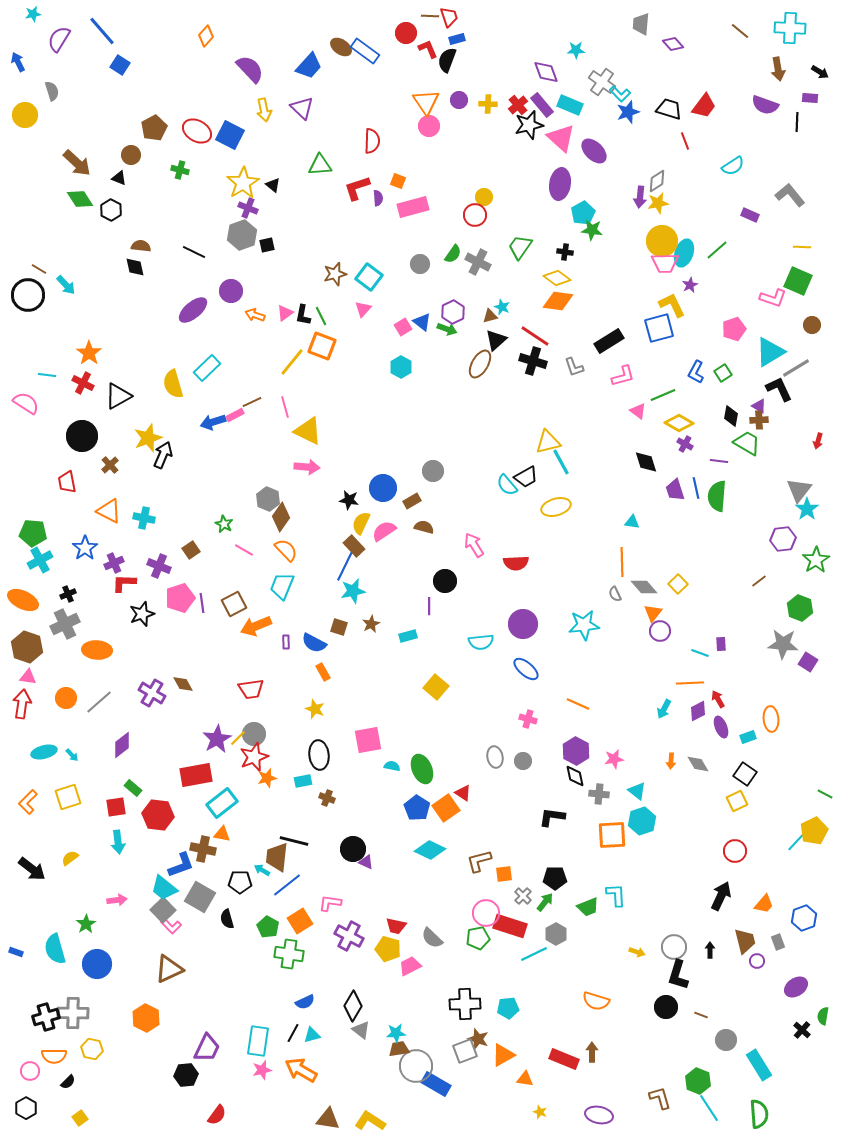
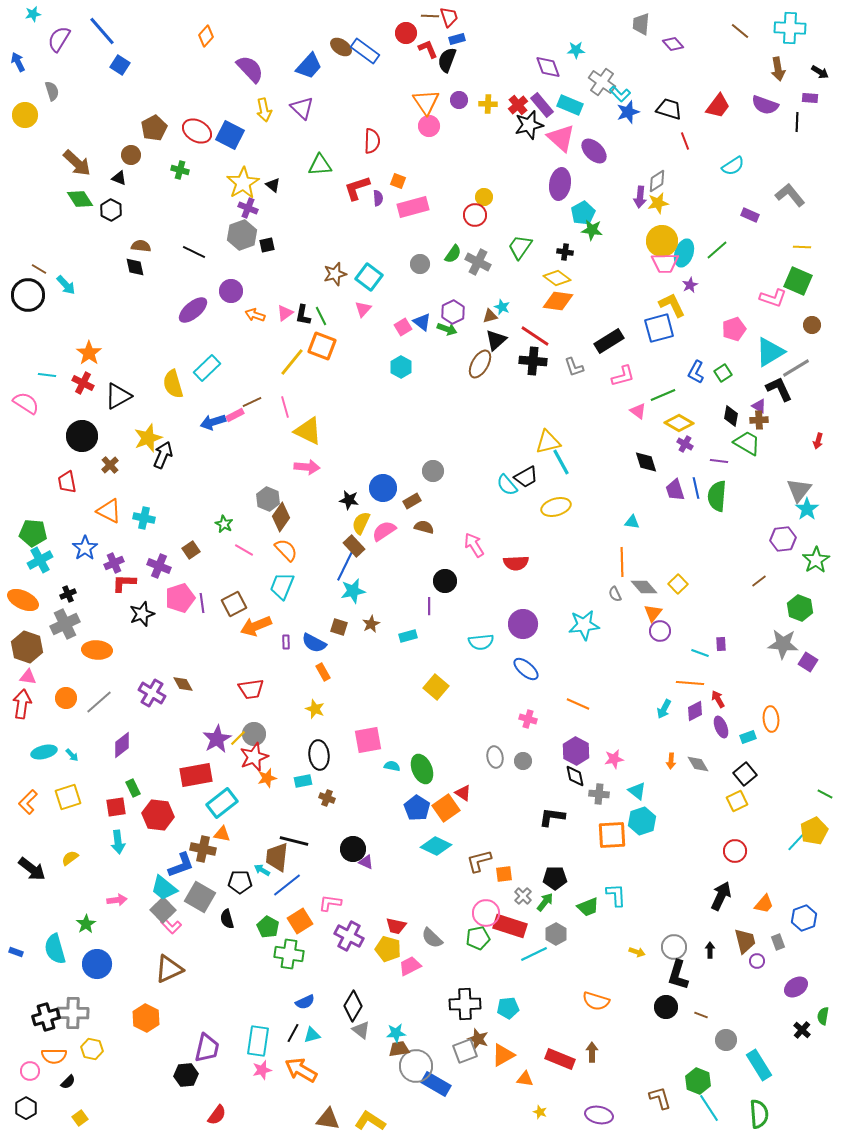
purple diamond at (546, 72): moved 2 px right, 5 px up
red trapezoid at (704, 106): moved 14 px right
black cross at (533, 361): rotated 12 degrees counterclockwise
orange line at (690, 683): rotated 8 degrees clockwise
purple diamond at (698, 711): moved 3 px left
black square at (745, 774): rotated 15 degrees clockwise
green rectangle at (133, 788): rotated 24 degrees clockwise
cyan diamond at (430, 850): moved 6 px right, 4 px up
purple trapezoid at (207, 1048): rotated 12 degrees counterclockwise
red rectangle at (564, 1059): moved 4 px left
